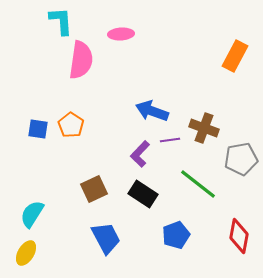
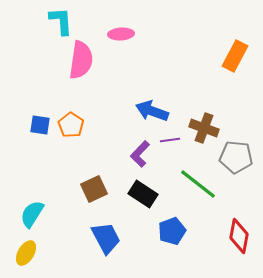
blue square: moved 2 px right, 4 px up
gray pentagon: moved 5 px left, 2 px up; rotated 16 degrees clockwise
blue pentagon: moved 4 px left, 4 px up
